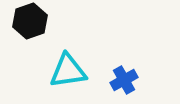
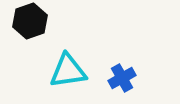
blue cross: moved 2 px left, 2 px up
